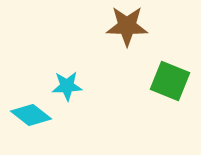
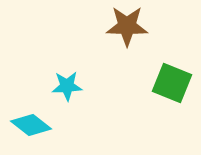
green square: moved 2 px right, 2 px down
cyan diamond: moved 10 px down
